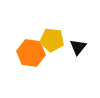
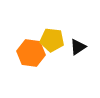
black triangle: rotated 18 degrees clockwise
